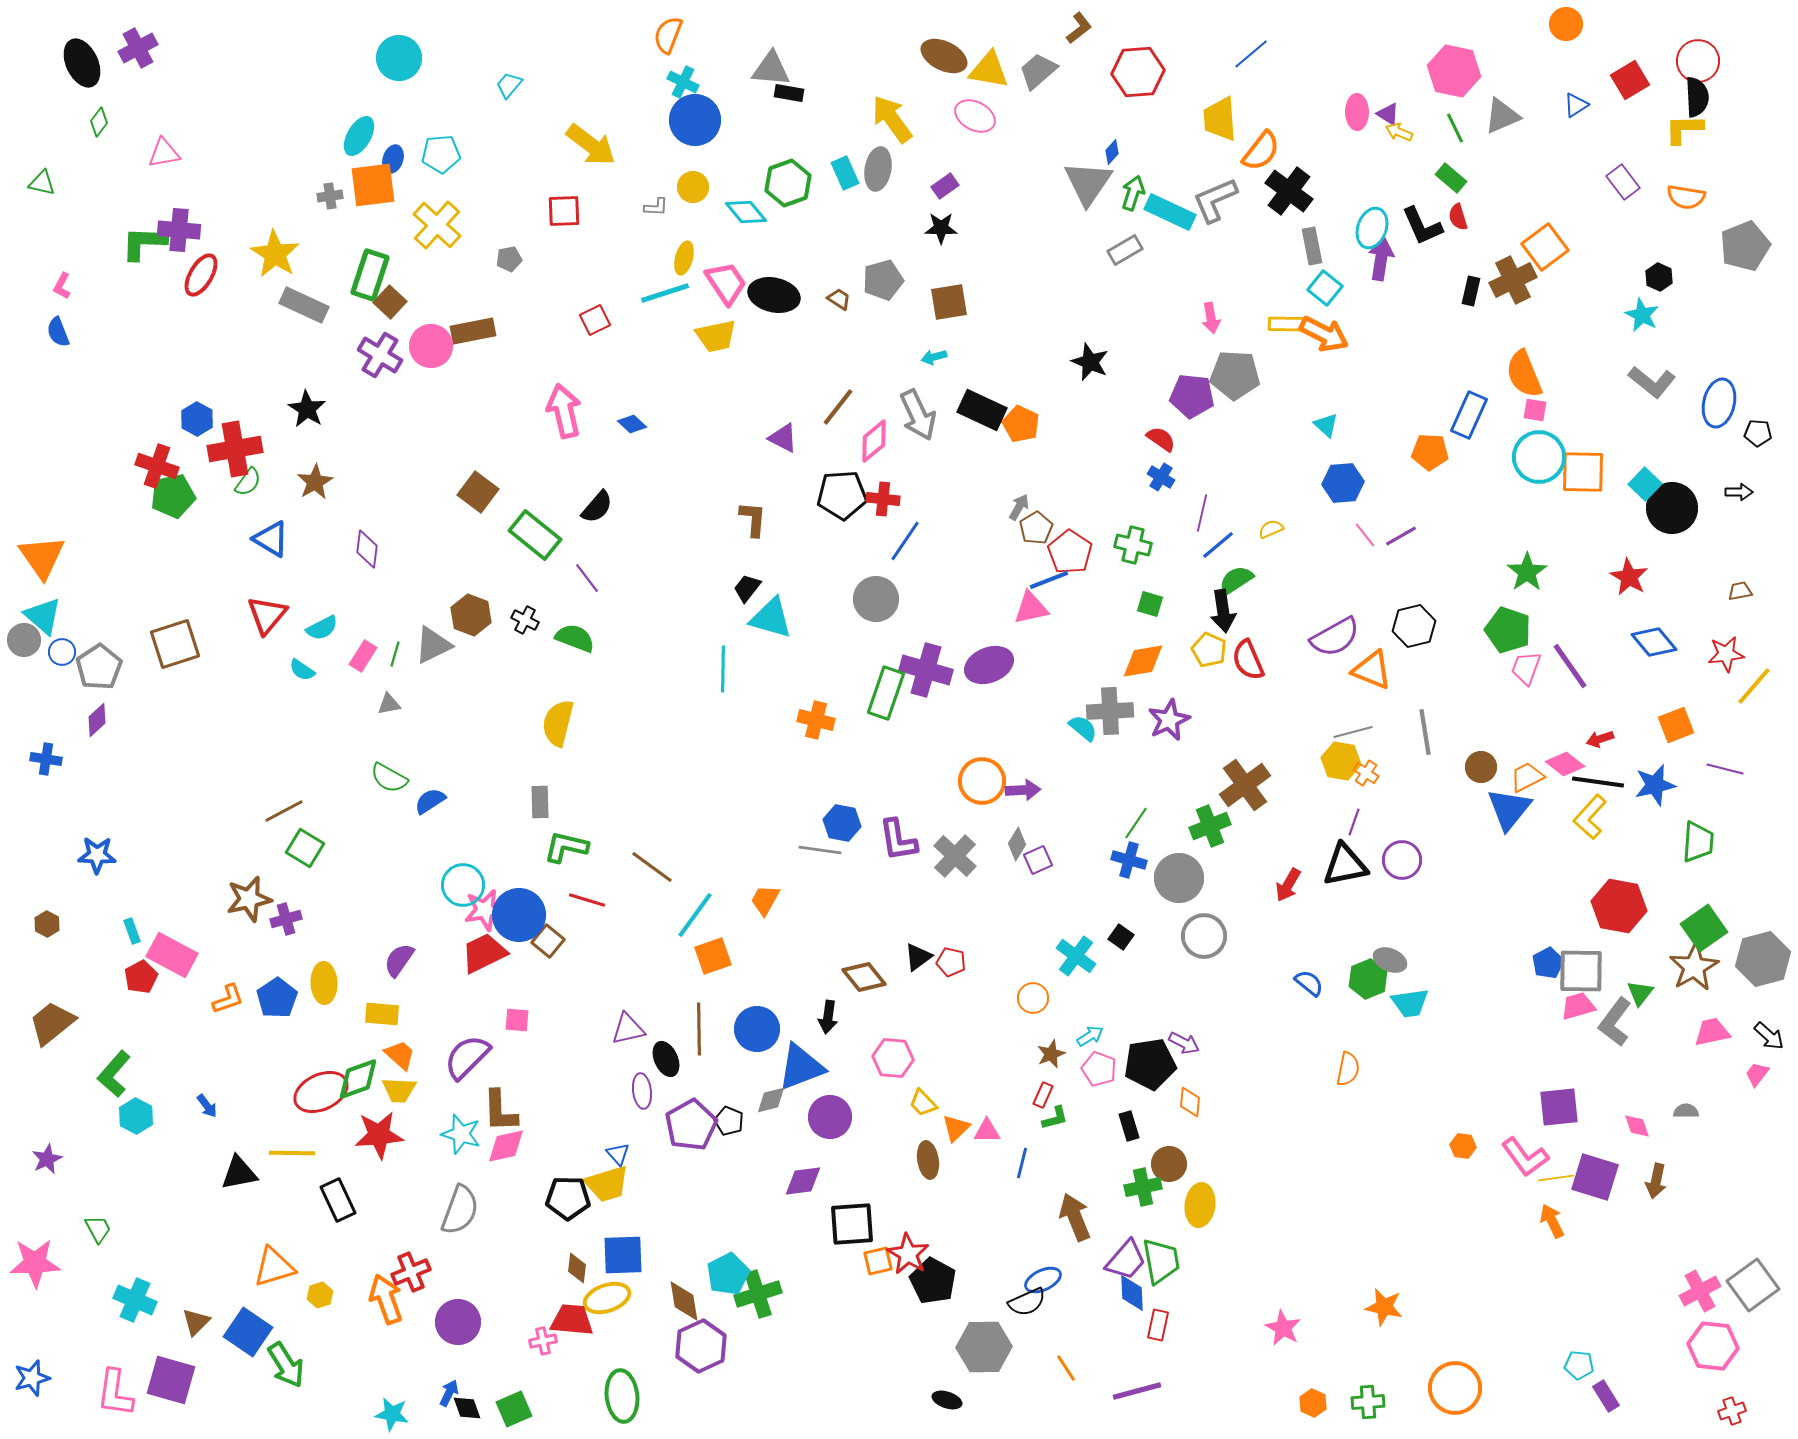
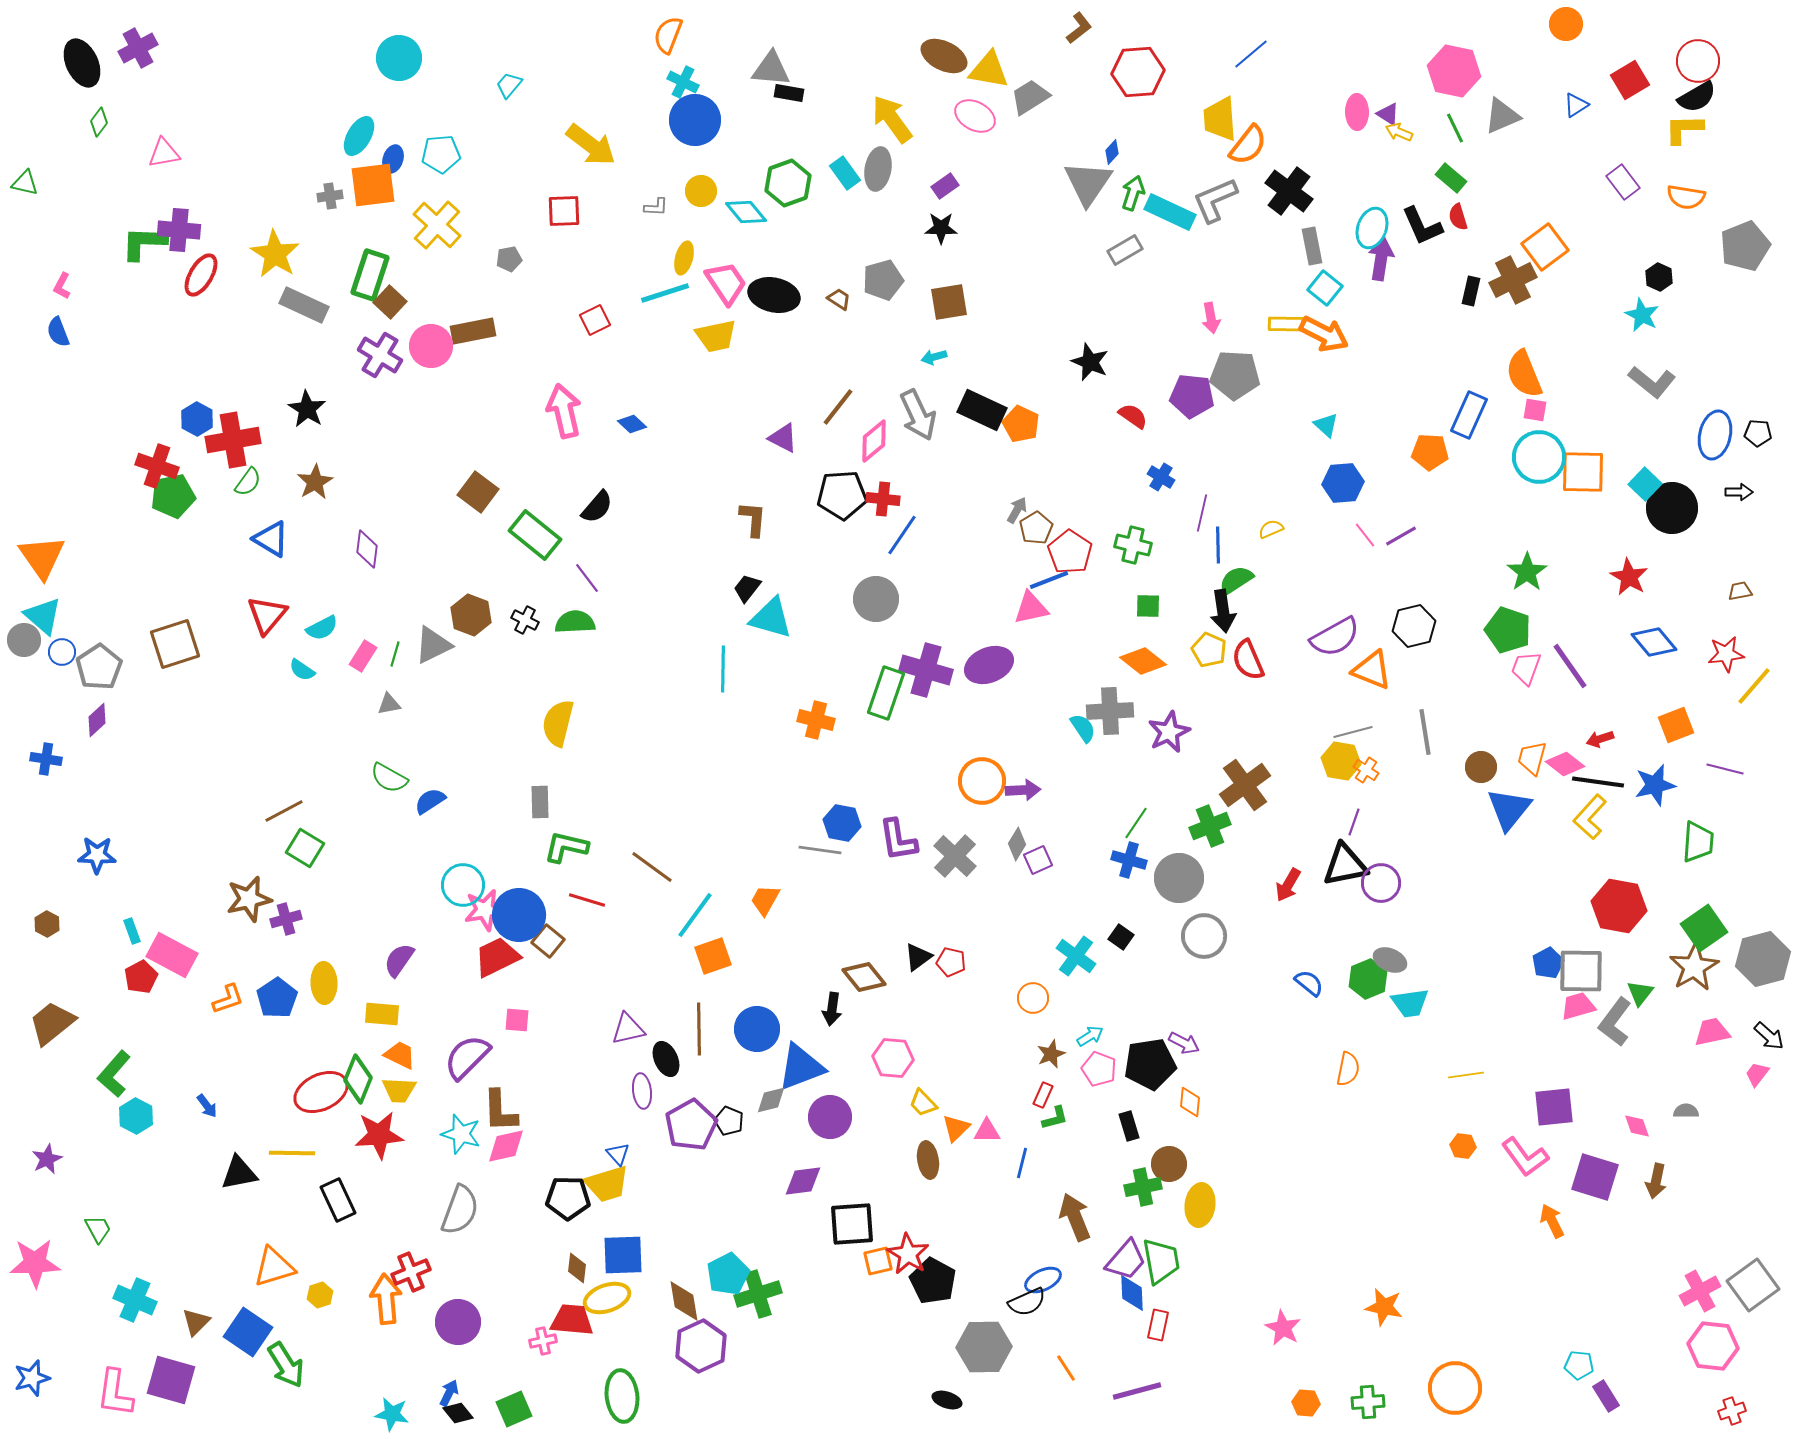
gray trapezoid at (1038, 71): moved 8 px left, 26 px down; rotated 9 degrees clockwise
black semicircle at (1697, 97): rotated 63 degrees clockwise
orange semicircle at (1261, 151): moved 13 px left, 6 px up
cyan rectangle at (845, 173): rotated 12 degrees counterclockwise
green triangle at (42, 183): moved 17 px left
yellow circle at (693, 187): moved 8 px right, 4 px down
blue ellipse at (1719, 403): moved 4 px left, 32 px down
red semicircle at (1161, 439): moved 28 px left, 23 px up
red cross at (235, 449): moved 2 px left, 9 px up
gray arrow at (1019, 507): moved 2 px left, 3 px down
blue line at (905, 541): moved 3 px left, 6 px up
blue line at (1218, 545): rotated 51 degrees counterclockwise
green square at (1150, 604): moved 2 px left, 2 px down; rotated 16 degrees counterclockwise
green semicircle at (575, 638): moved 16 px up; rotated 24 degrees counterclockwise
orange diamond at (1143, 661): rotated 48 degrees clockwise
purple star at (1169, 720): moved 12 px down
cyan semicircle at (1083, 728): rotated 16 degrees clockwise
orange cross at (1366, 773): moved 3 px up
orange trapezoid at (1527, 777): moved 5 px right, 19 px up; rotated 48 degrees counterclockwise
purple circle at (1402, 860): moved 21 px left, 23 px down
red trapezoid at (484, 953): moved 13 px right, 4 px down
black arrow at (828, 1017): moved 4 px right, 8 px up
orange trapezoid at (400, 1055): rotated 16 degrees counterclockwise
green diamond at (358, 1079): rotated 48 degrees counterclockwise
purple square at (1559, 1107): moved 5 px left
yellow line at (1556, 1178): moved 90 px left, 103 px up
orange arrow at (386, 1299): rotated 15 degrees clockwise
orange hexagon at (1313, 1403): moved 7 px left; rotated 20 degrees counterclockwise
black diamond at (467, 1408): moved 9 px left, 5 px down; rotated 20 degrees counterclockwise
